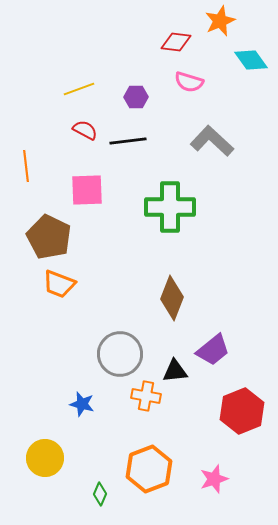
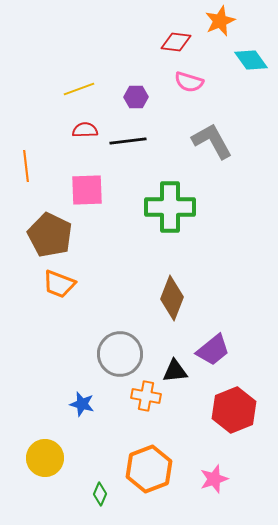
red semicircle: rotated 30 degrees counterclockwise
gray L-shape: rotated 18 degrees clockwise
brown pentagon: moved 1 px right, 2 px up
red hexagon: moved 8 px left, 1 px up
